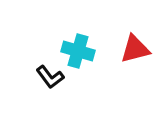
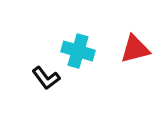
black L-shape: moved 4 px left, 1 px down
